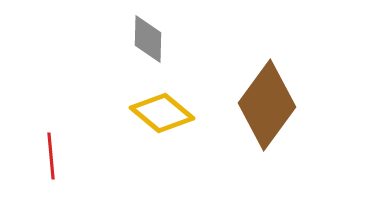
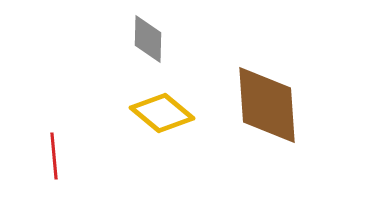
brown diamond: rotated 40 degrees counterclockwise
red line: moved 3 px right
